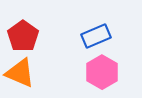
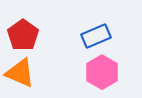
red pentagon: moved 1 px up
